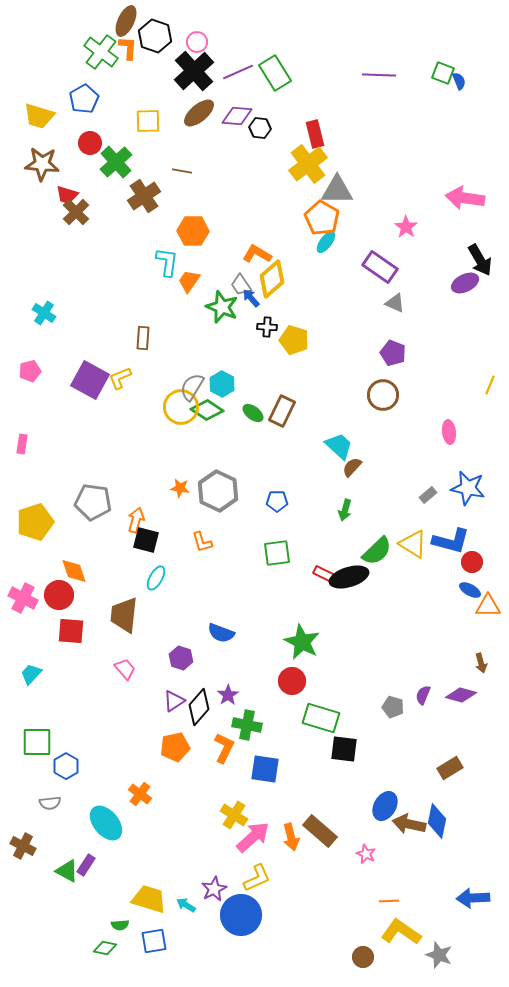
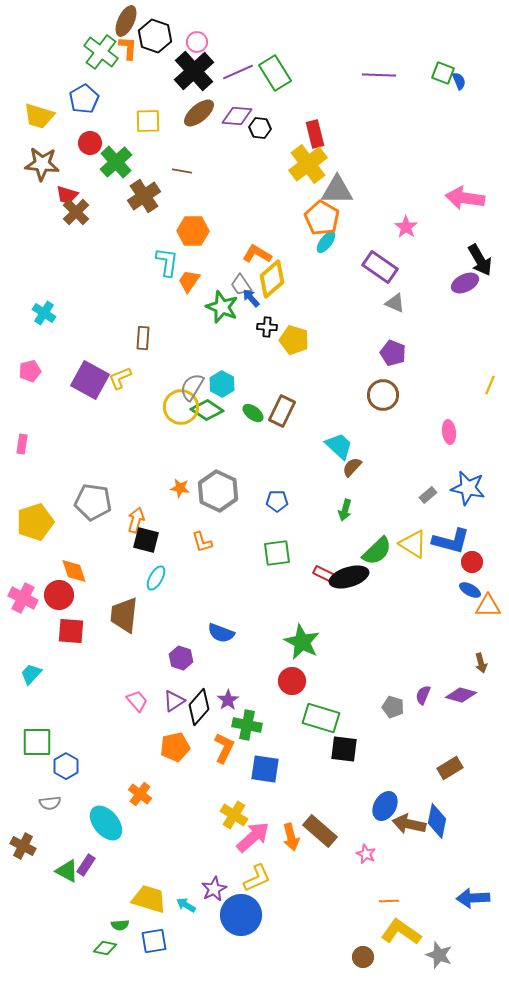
pink trapezoid at (125, 669): moved 12 px right, 32 px down
purple star at (228, 695): moved 5 px down
